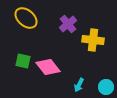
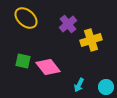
yellow cross: moved 2 px left; rotated 25 degrees counterclockwise
